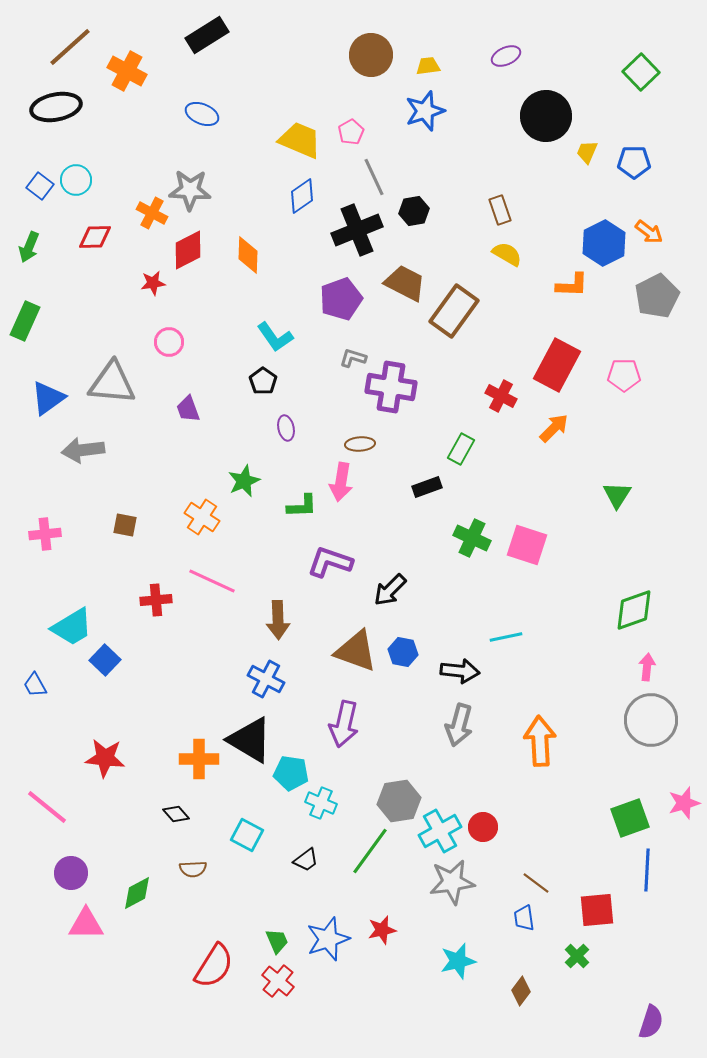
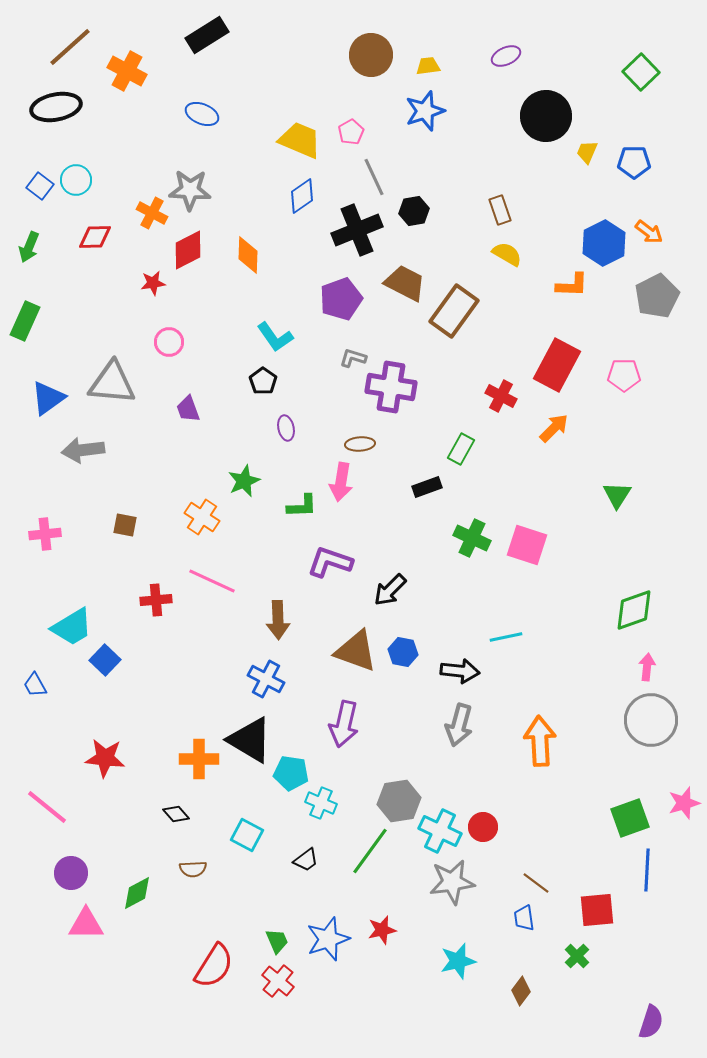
cyan cross at (440, 831): rotated 36 degrees counterclockwise
